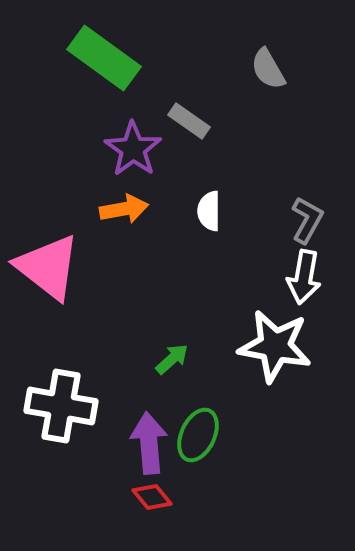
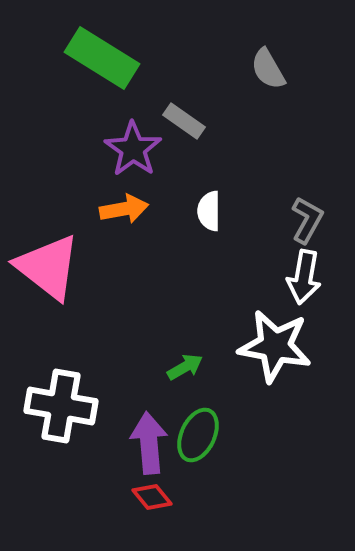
green rectangle: moved 2 px left; rotated 4 degrees counterclockwise
gray rectangle: moved 5 px left
green arrow: moved 13 px right, 8 px down; rotated 12 degrees clockwise
